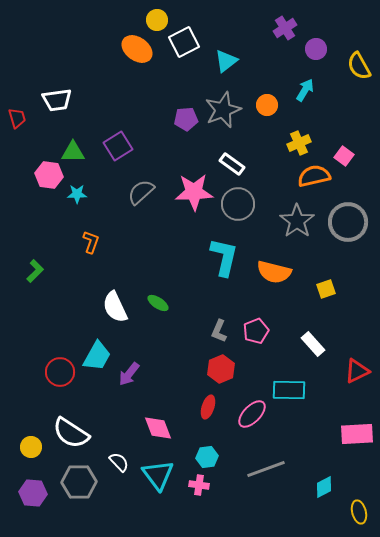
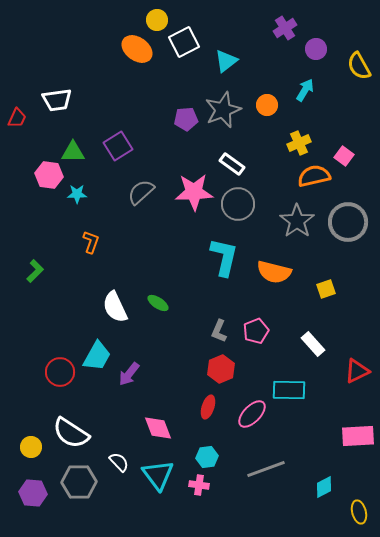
red trapezoid at (17, 118): rotated 40 degrees clockwise
pink rectangle at (357, 434): moved 1 px right, 2 px down
